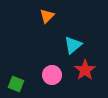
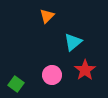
cyan triangle: moved 3 px up
green square: rotated 14 degrees clockwise
